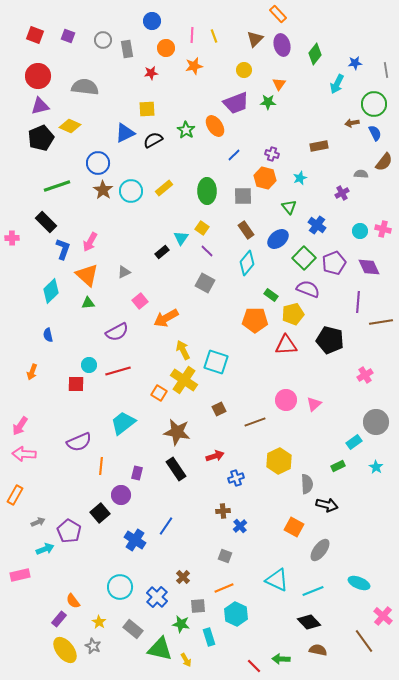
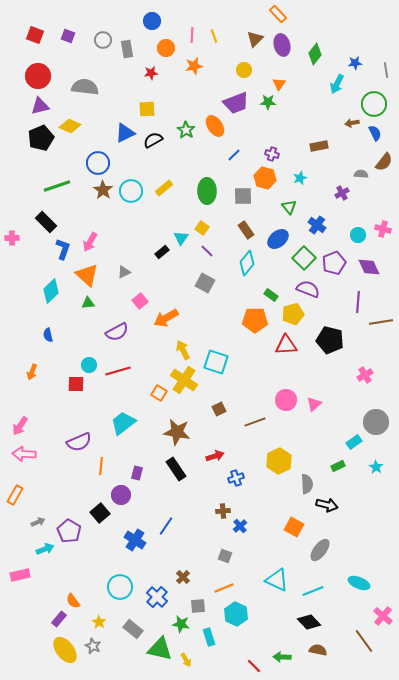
cyan circle at (360, 231): moved 2 px left, 4 px down
green arrow at (281, 659): moved 1 px right, 2 px up
